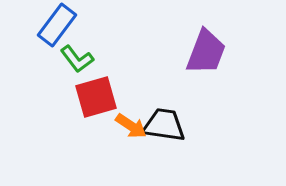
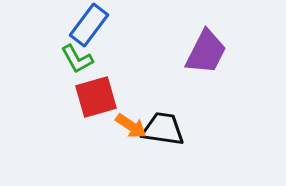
blue rectangle: moved 32 px right
purple trapezoid: rotated 6 degrees clockwise
green L-shape: rotated 8 degrees clockwise
black trapezoid: moved 1 px left, 4 px down
